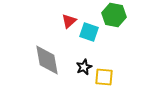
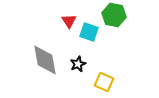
red triangle: rotated 21 degrees counterclockwise
gray diamond: moved 2 px left
black star: moved 6 px left, 3 px up
yellow square: moved 5 px down; rotated 18 degrees clockwise
